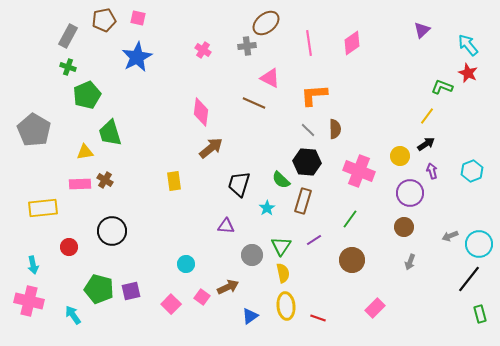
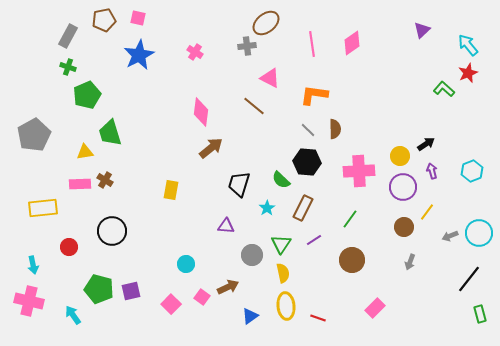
pink line at (309, 43): moved 3 px right, 1 px down
pink cross at (203, 50): moved 8 px left, 2 px down
blue star at (137, 57): moved 2 px right, 2 px up
red star at (468, 73): rotated 24 degrees clockwise
green L-shape at (442, 87): moved 2 px right, 2 px down; rotated 20 degrees clockwise
orange L-shape at (314, 95): rotated 12 degrees clockwise
brown line at (254, 103): moved 3 px down; rotated 15 degrees clockwise
yellow line at (427, 116): moved 96 px down
gray pentagon at (34, 130): moved 5 px down; rotated 12 degrees clockwise
pink cross at (359, 171): rotated 24 degrees counterclockwise
yellow rectangle at (174, 181): moved 3 px left, 9 px down; rotated 18 degrees clockwise
purple circle at (410, 193): moved 7 px left, 6 px up
brown rectangle at (303, 201): moved 7 px down; rotated 10 degrees clockwise
cyan circle at (479, 244): moved 11 px up
green triangle at (281, 246): moved 2 px up
